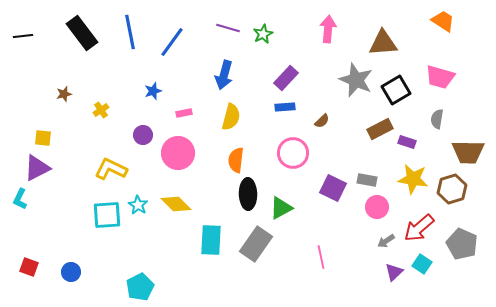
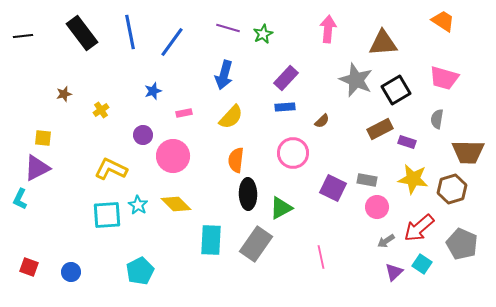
pink trapezoid at (440, 77): moved 4 px right, 1 px down
yellow semicircle at (231, 117): rotated 28 degrees clockwise
pink circle at (178, 153): moved 5 px left, 3 px down
cyan pentagon at (140, 287): moved 16 px up
